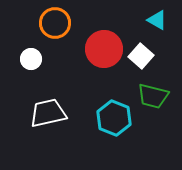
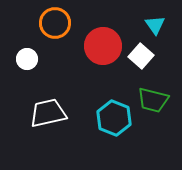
cyan triangle: moved 2 px left, 5 px down; rotated 25 degrees clockwise
red circle: moved 1 px left, 3 px up
white circle: moved 4 px left
green trapezoid: moved 4 px down
